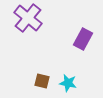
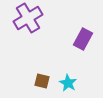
purple cross: rotated 20 degrees clockwise
cyan star: rotated 18 degrees clockwise
